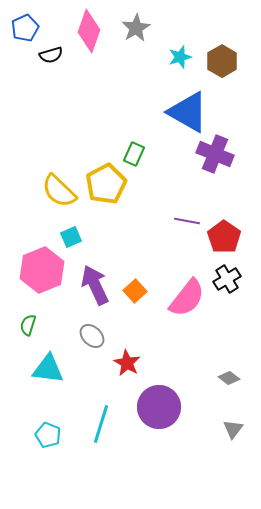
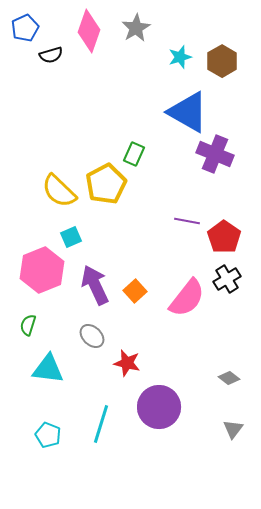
red star: rotated 16 degrees counterclockwise
